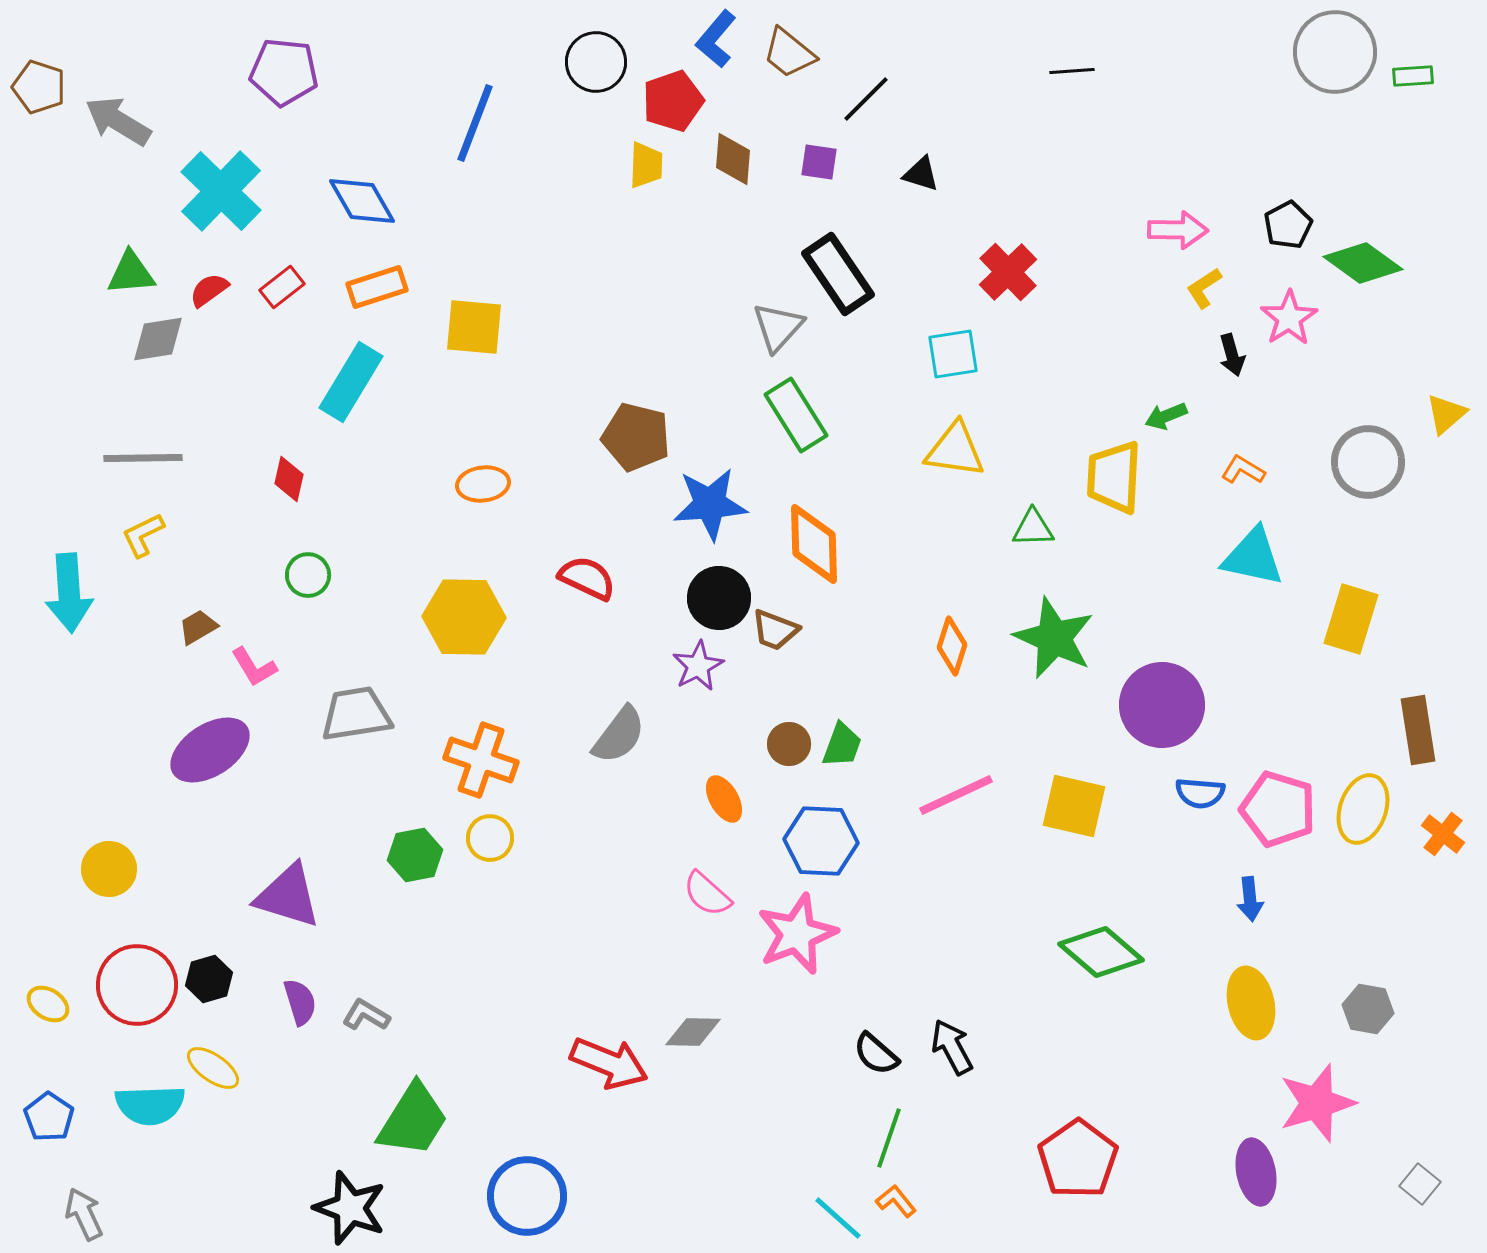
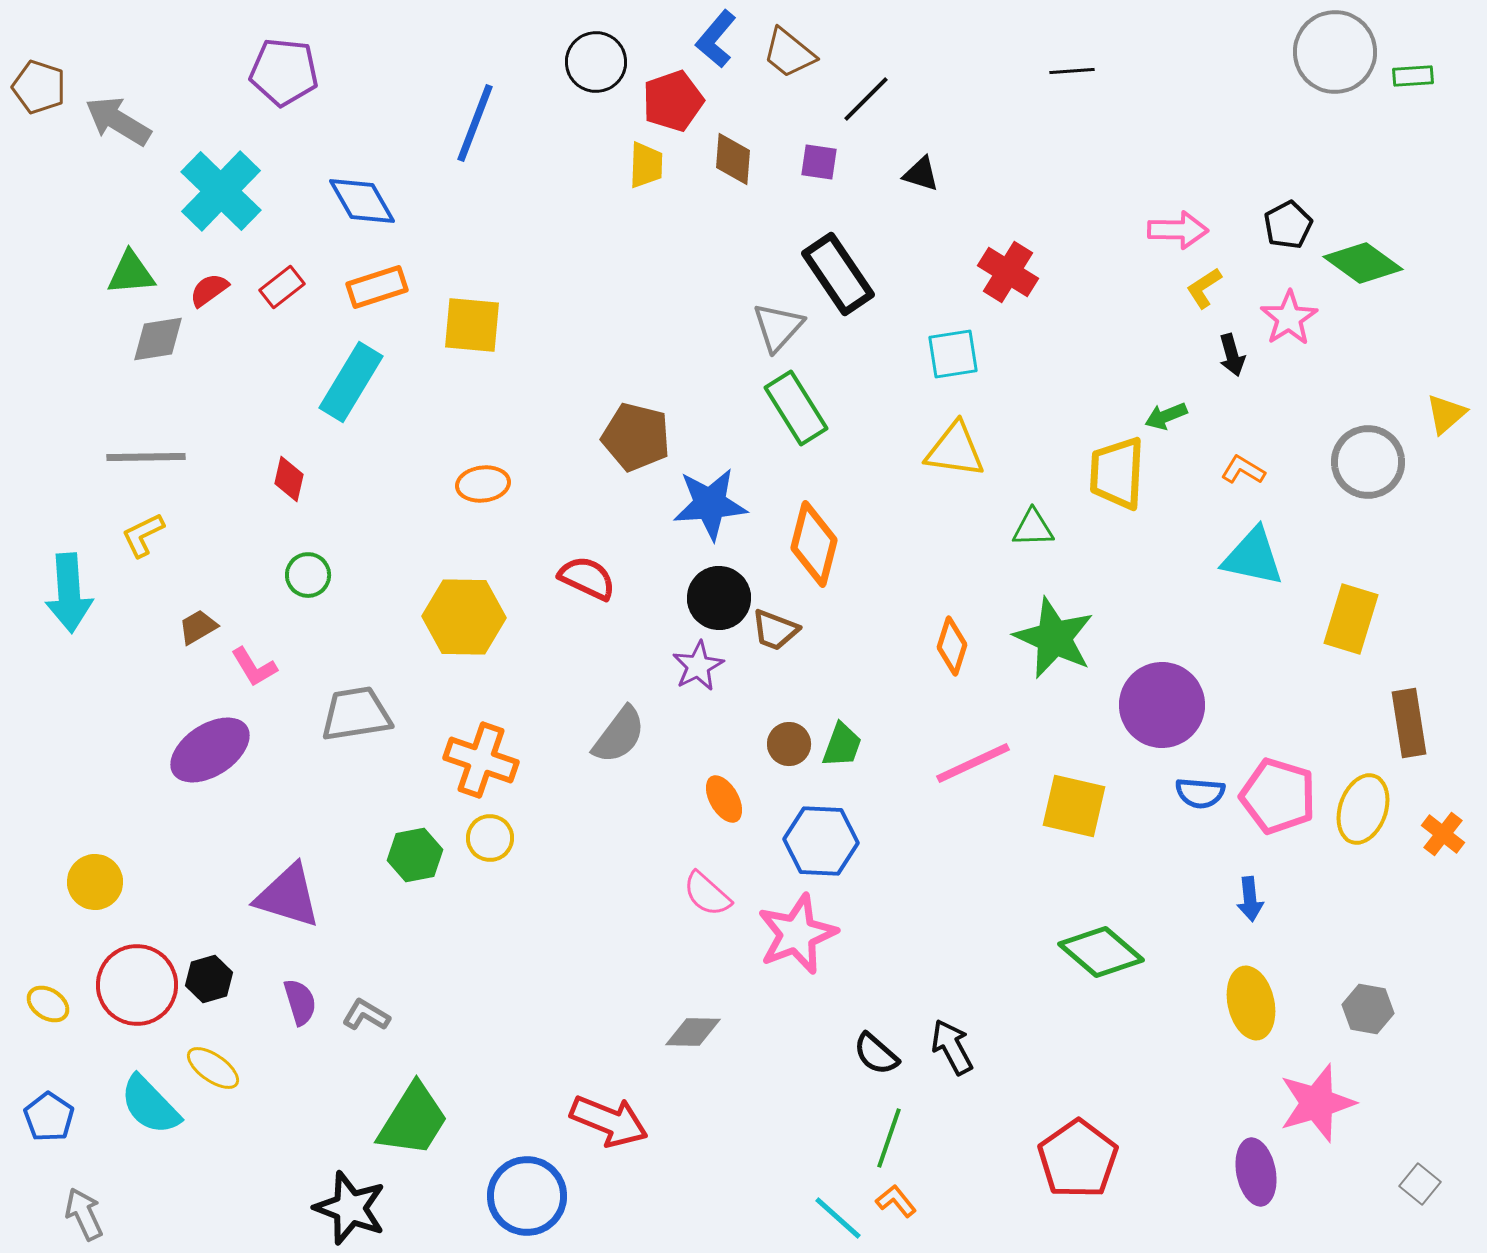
red cross at (1008, 272): rotated 14 degrees counterclockwise
yellow square at (474, 327): moved 2 px left, 2 px up
green rectangle at (796, 415): moved 7 px up
gray line at (143, 458): moved 3 px right, 1 px up
yellow trapezoid at (1114, 477): moved 3 px right, 4 px up
orange diamond at (814, 544): rotated 16 degrees clockwise
brown rectangle at (1418, 730): moved 9 px left, 7 px up
pink line at (956, 795): moved 17 px right, 32 px up
pink pentagon at (1278, 809): moved 13 px up
yellow circle at (109, 869): moved 14 px left, 13 px down
red arrow at (609, 1063): moved 58 px down
cyan semicircle at (150, 1105): rotated 48 degrees clockwise
